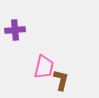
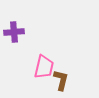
purple cross: moved 1 px left, 2 px down
